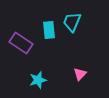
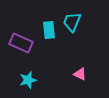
purple rectangle: rotated 10 degrees counterclockwise
pink triangle: rotated 48 degrees counterclockwise
cyan star: moved 10 px left
